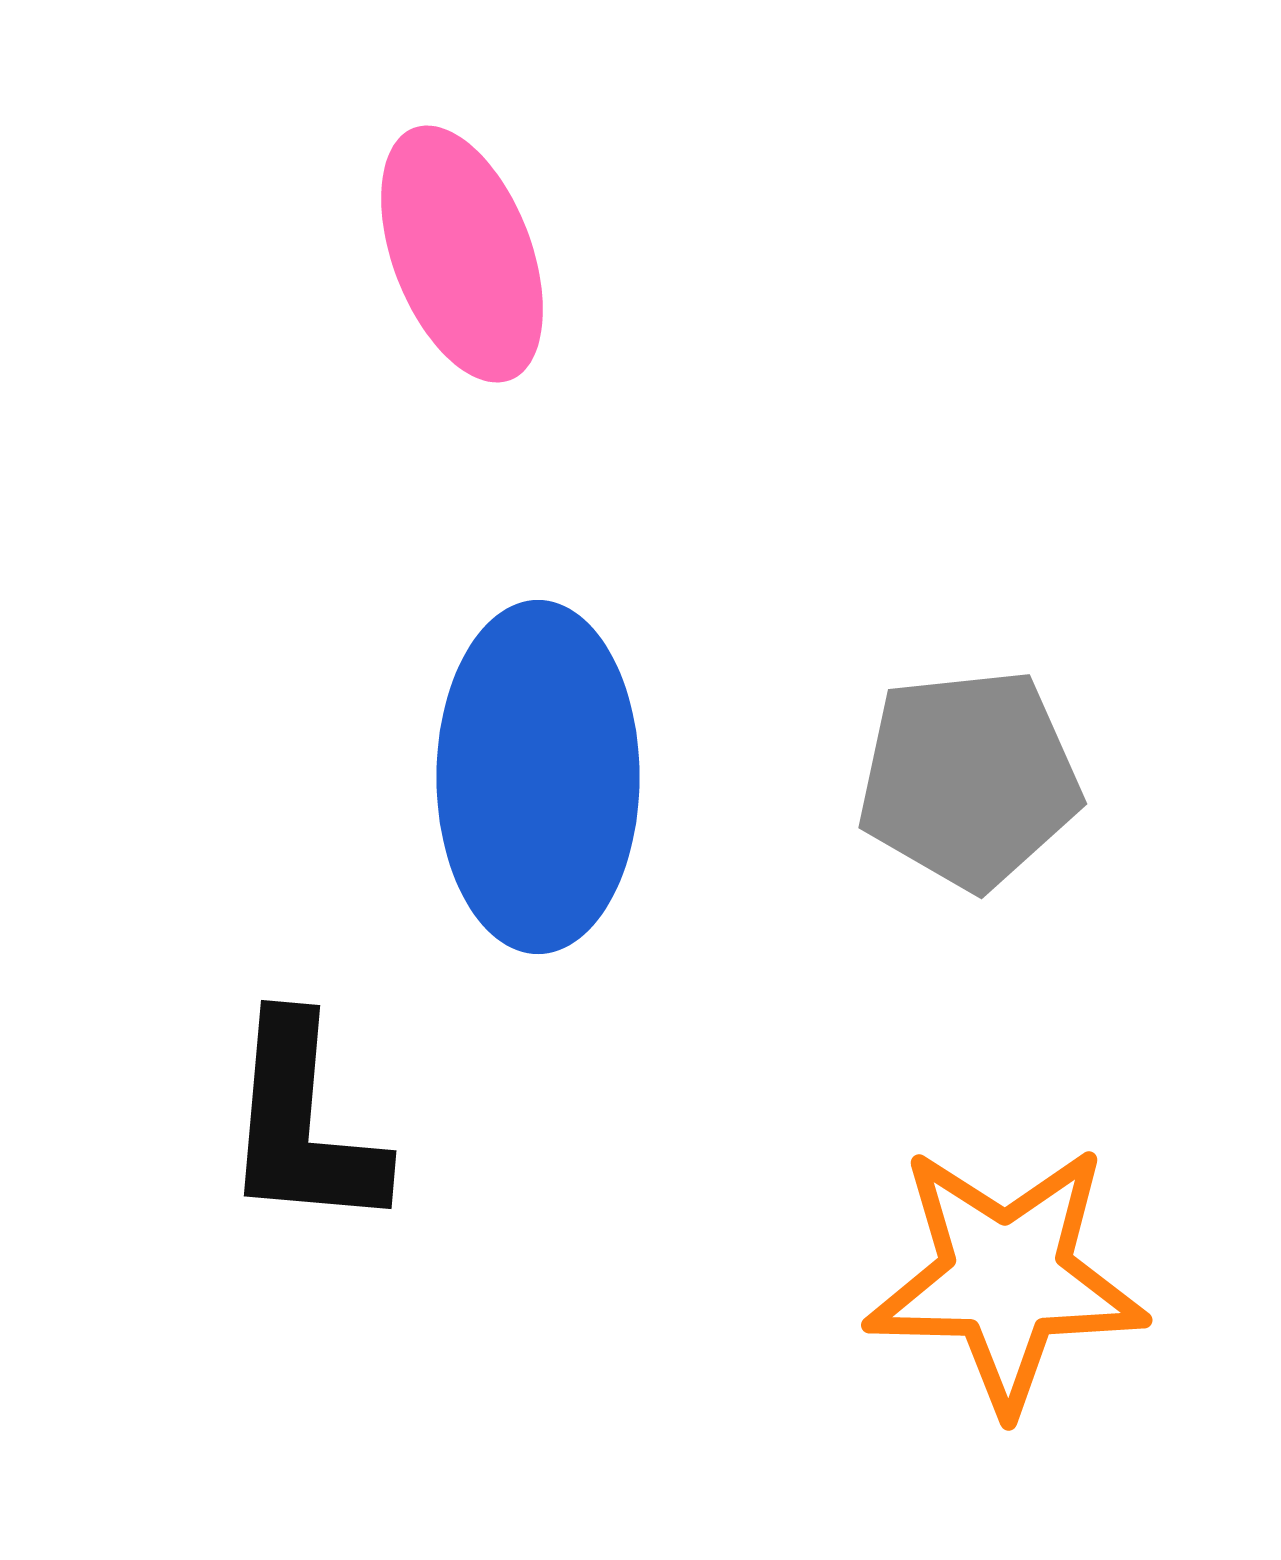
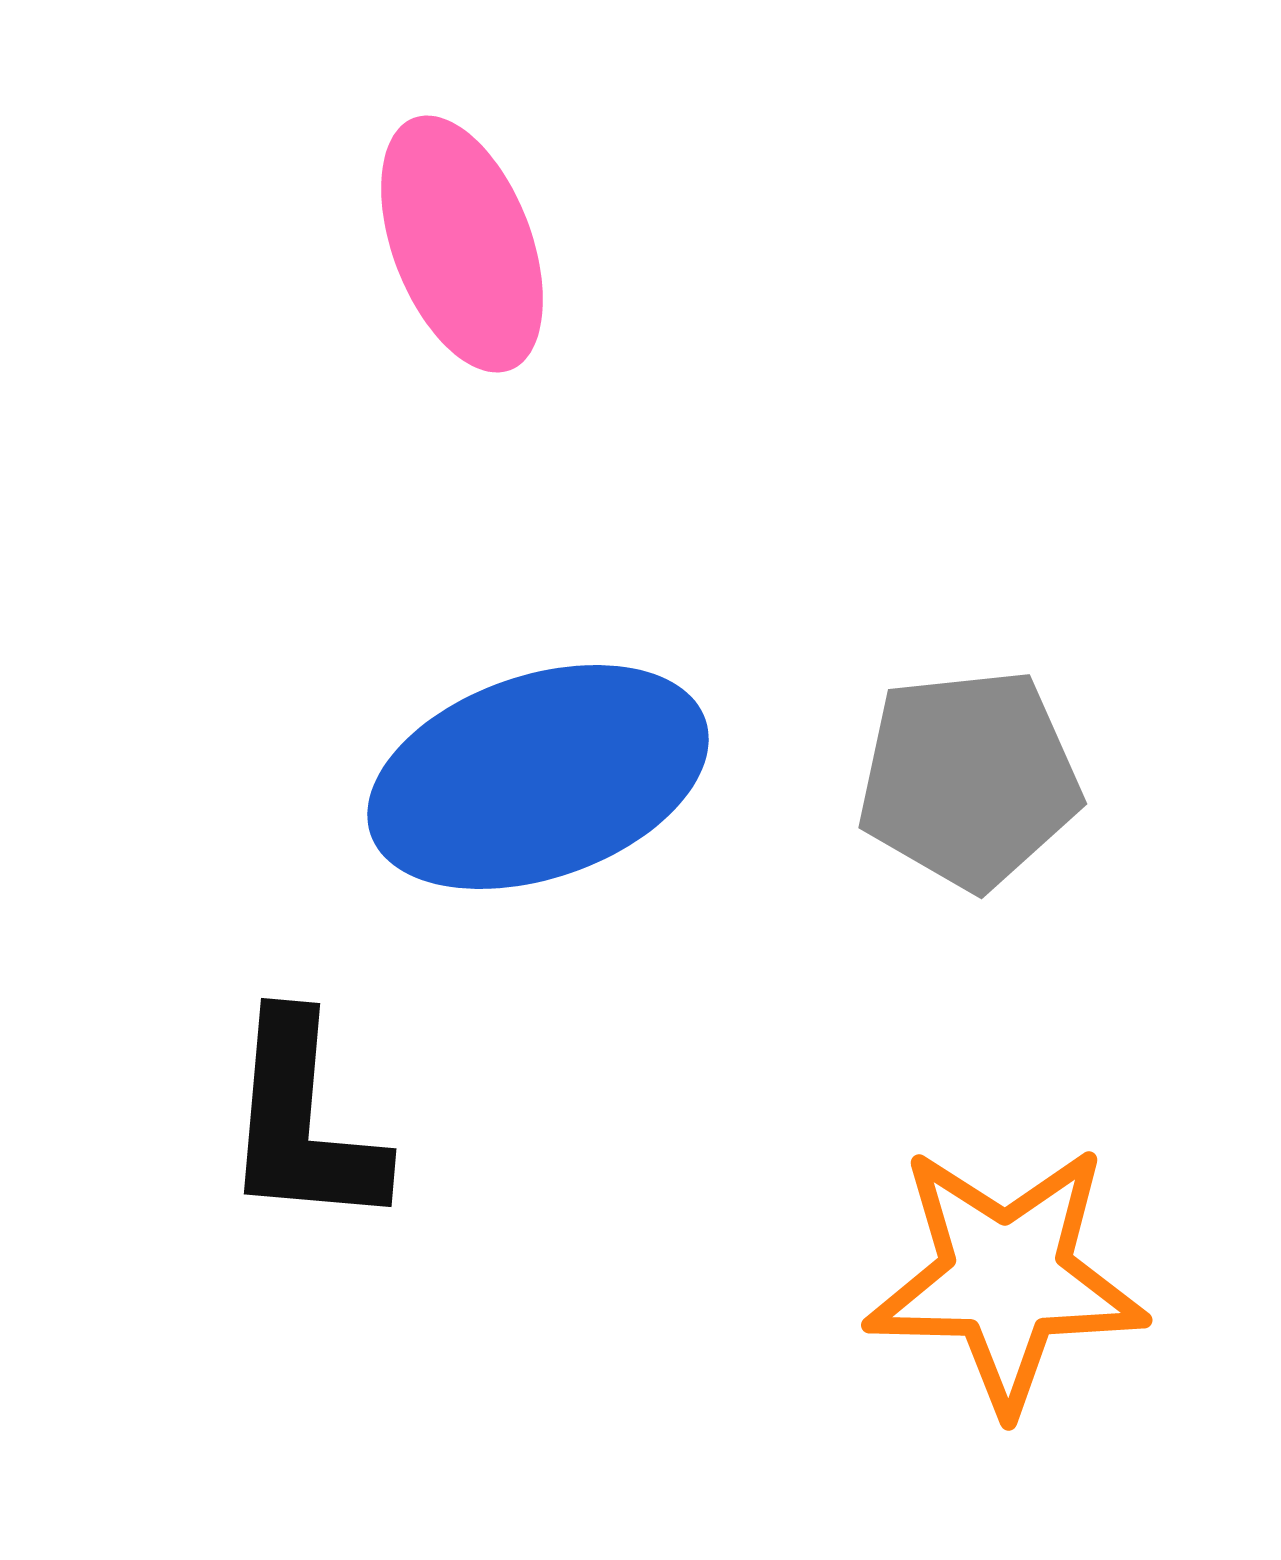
pink ellipse: moved 10 px up
blue ellipse: rotated 71 degrees clockwise
black L-shape: moved 2 px up
